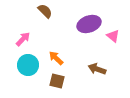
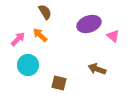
brown semicircle: moved 1 px down; rotated 14 degrees clockwise
pink arrow: moved 5 px left
orange arrow: moved 16 px left, 23 px up
brown square: moved 2 px right, 2 px down
